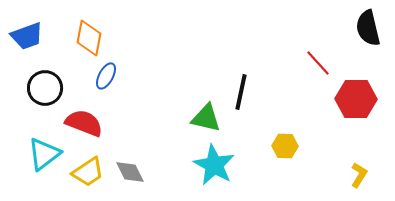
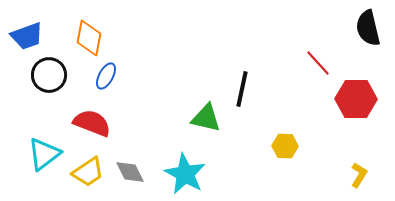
black circle: moved 4 px right, 13 px up
black line: moved 1 px right, 3 px up
red semicircle: moved 8 px right
cyan star: moved 29 px left, 9 px down
